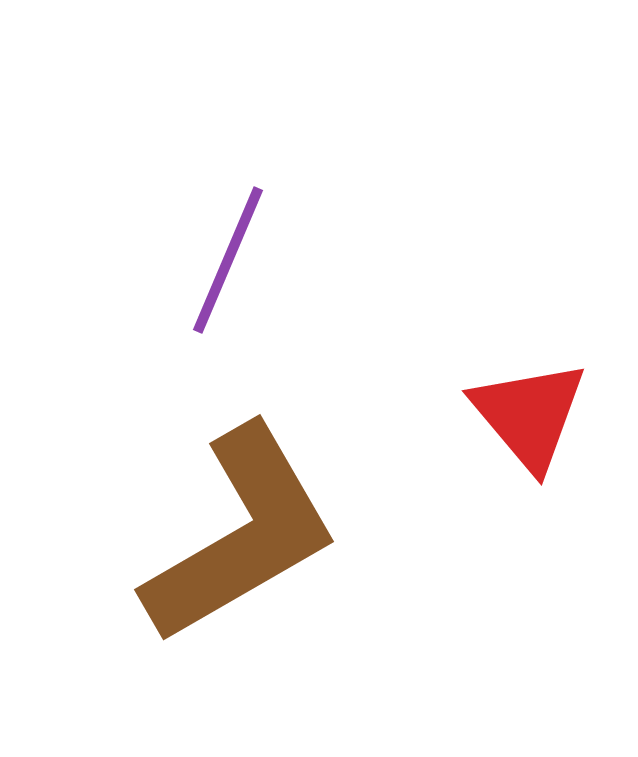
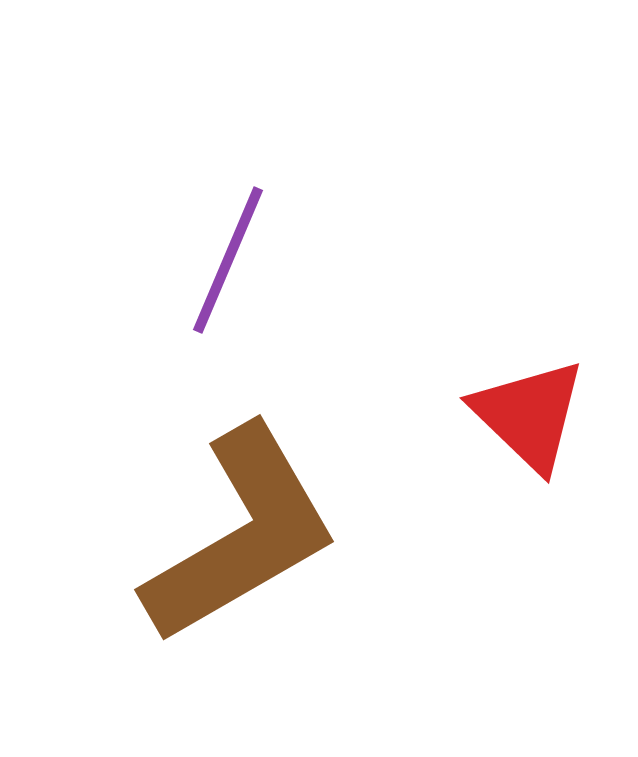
red triangle: rotated 6 degrees counterclockwise
